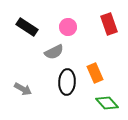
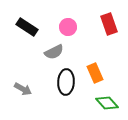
black ellipse: moved 1 px left
